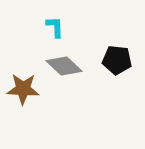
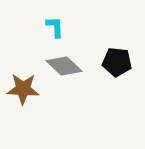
black pentagon: moved 2 px down
